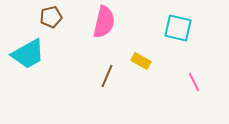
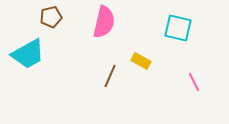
brown line: moved 3 px right
